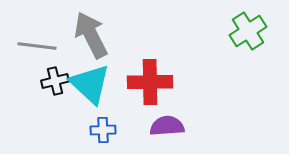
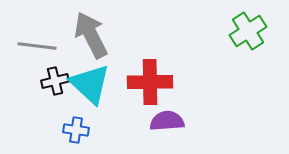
purple semicircle: moved 5 px up
blue cross: moved 27 px left; rotated 10 degrees clockwise
